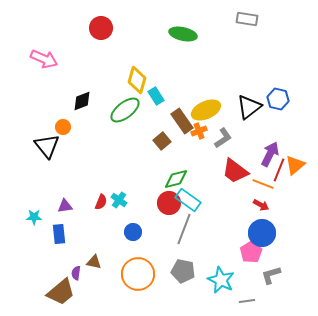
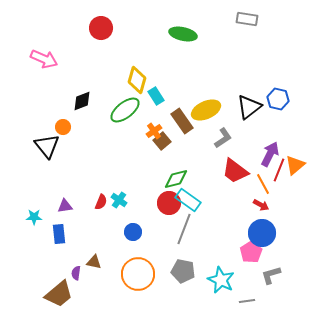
orange cross at (199, 131): moved 45 px left; rotated 14 degrees counterclockwise
orange line at (263, 184): rotated 40 degrees clockwise
brown trapezoid at (61, 292): moved 2 px left, 2 px down
